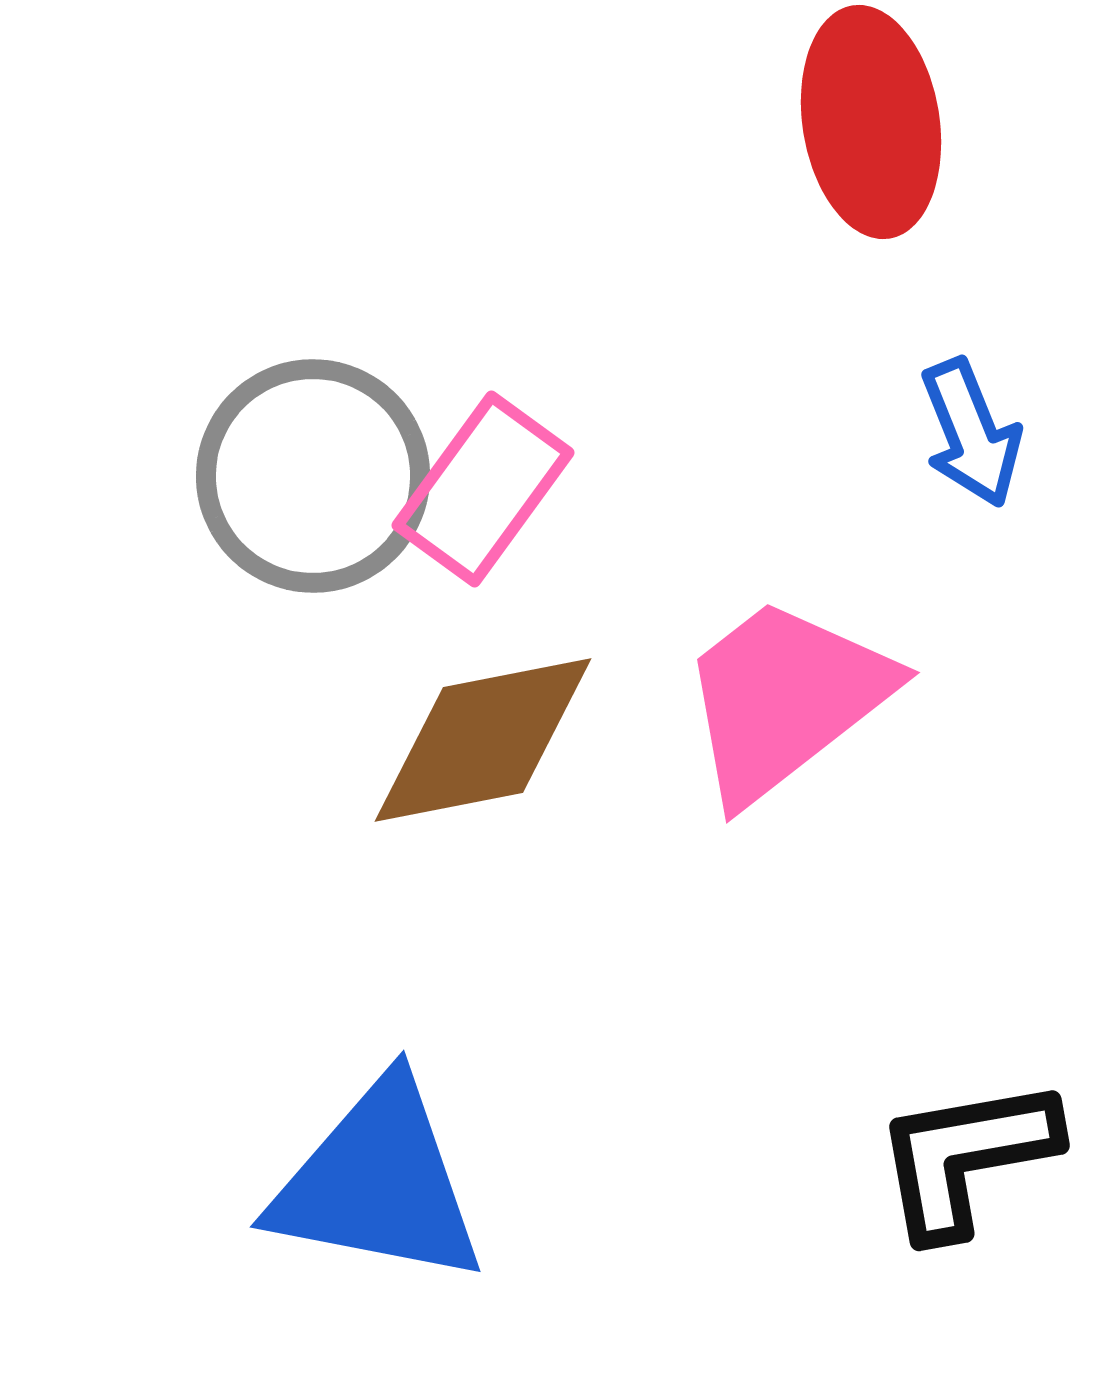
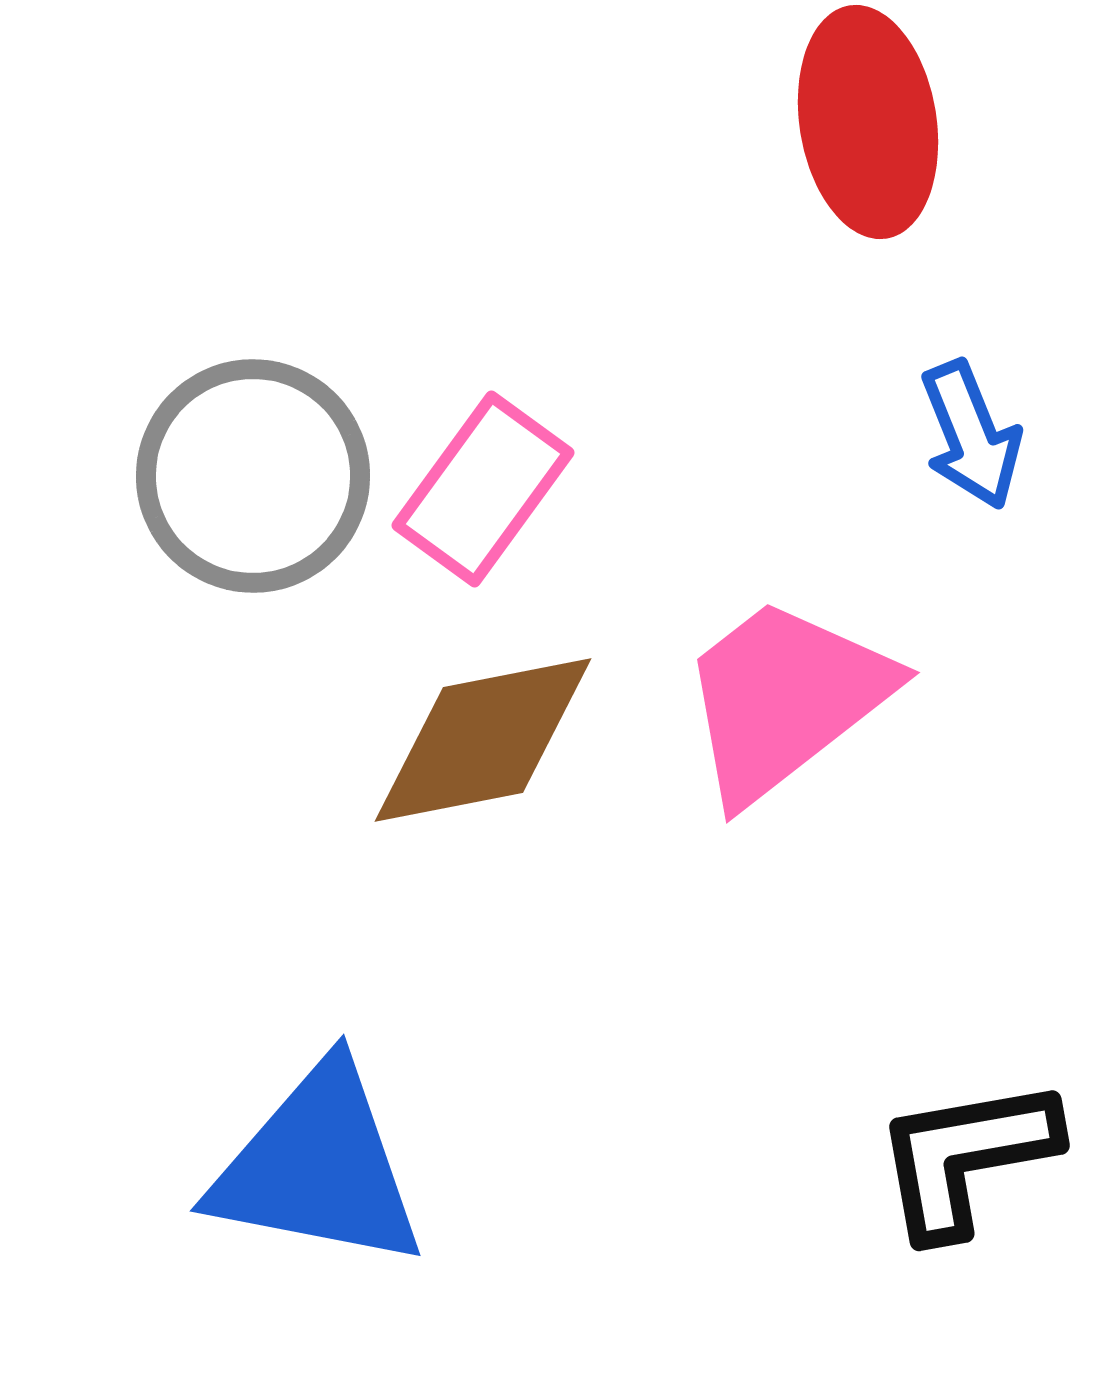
red ellipse: moved 3 px left
blue arrow: moved 2 px down
gray circle: moved 60 px left
blue triangle: moved 60 px left, 16 px up
